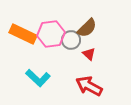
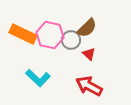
pink hexagon: moved 1 px left, 1 px down; rotated 20 degrees clockwise
